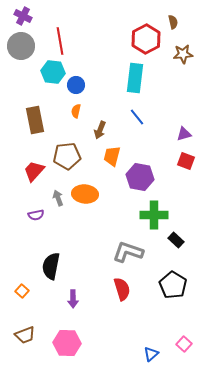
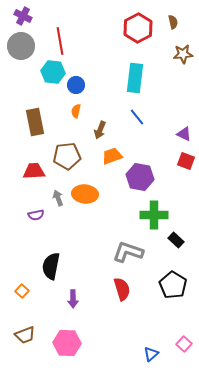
red hexagon: moved 8 px left, 11 px up
brown rectangle: moved 2 px down
purple triangle: rotated 42 degrees clockwise
orange trapezoid: rotated 55 degrees clockwise
red trapezoid: rotated 45 degrees clockwise
